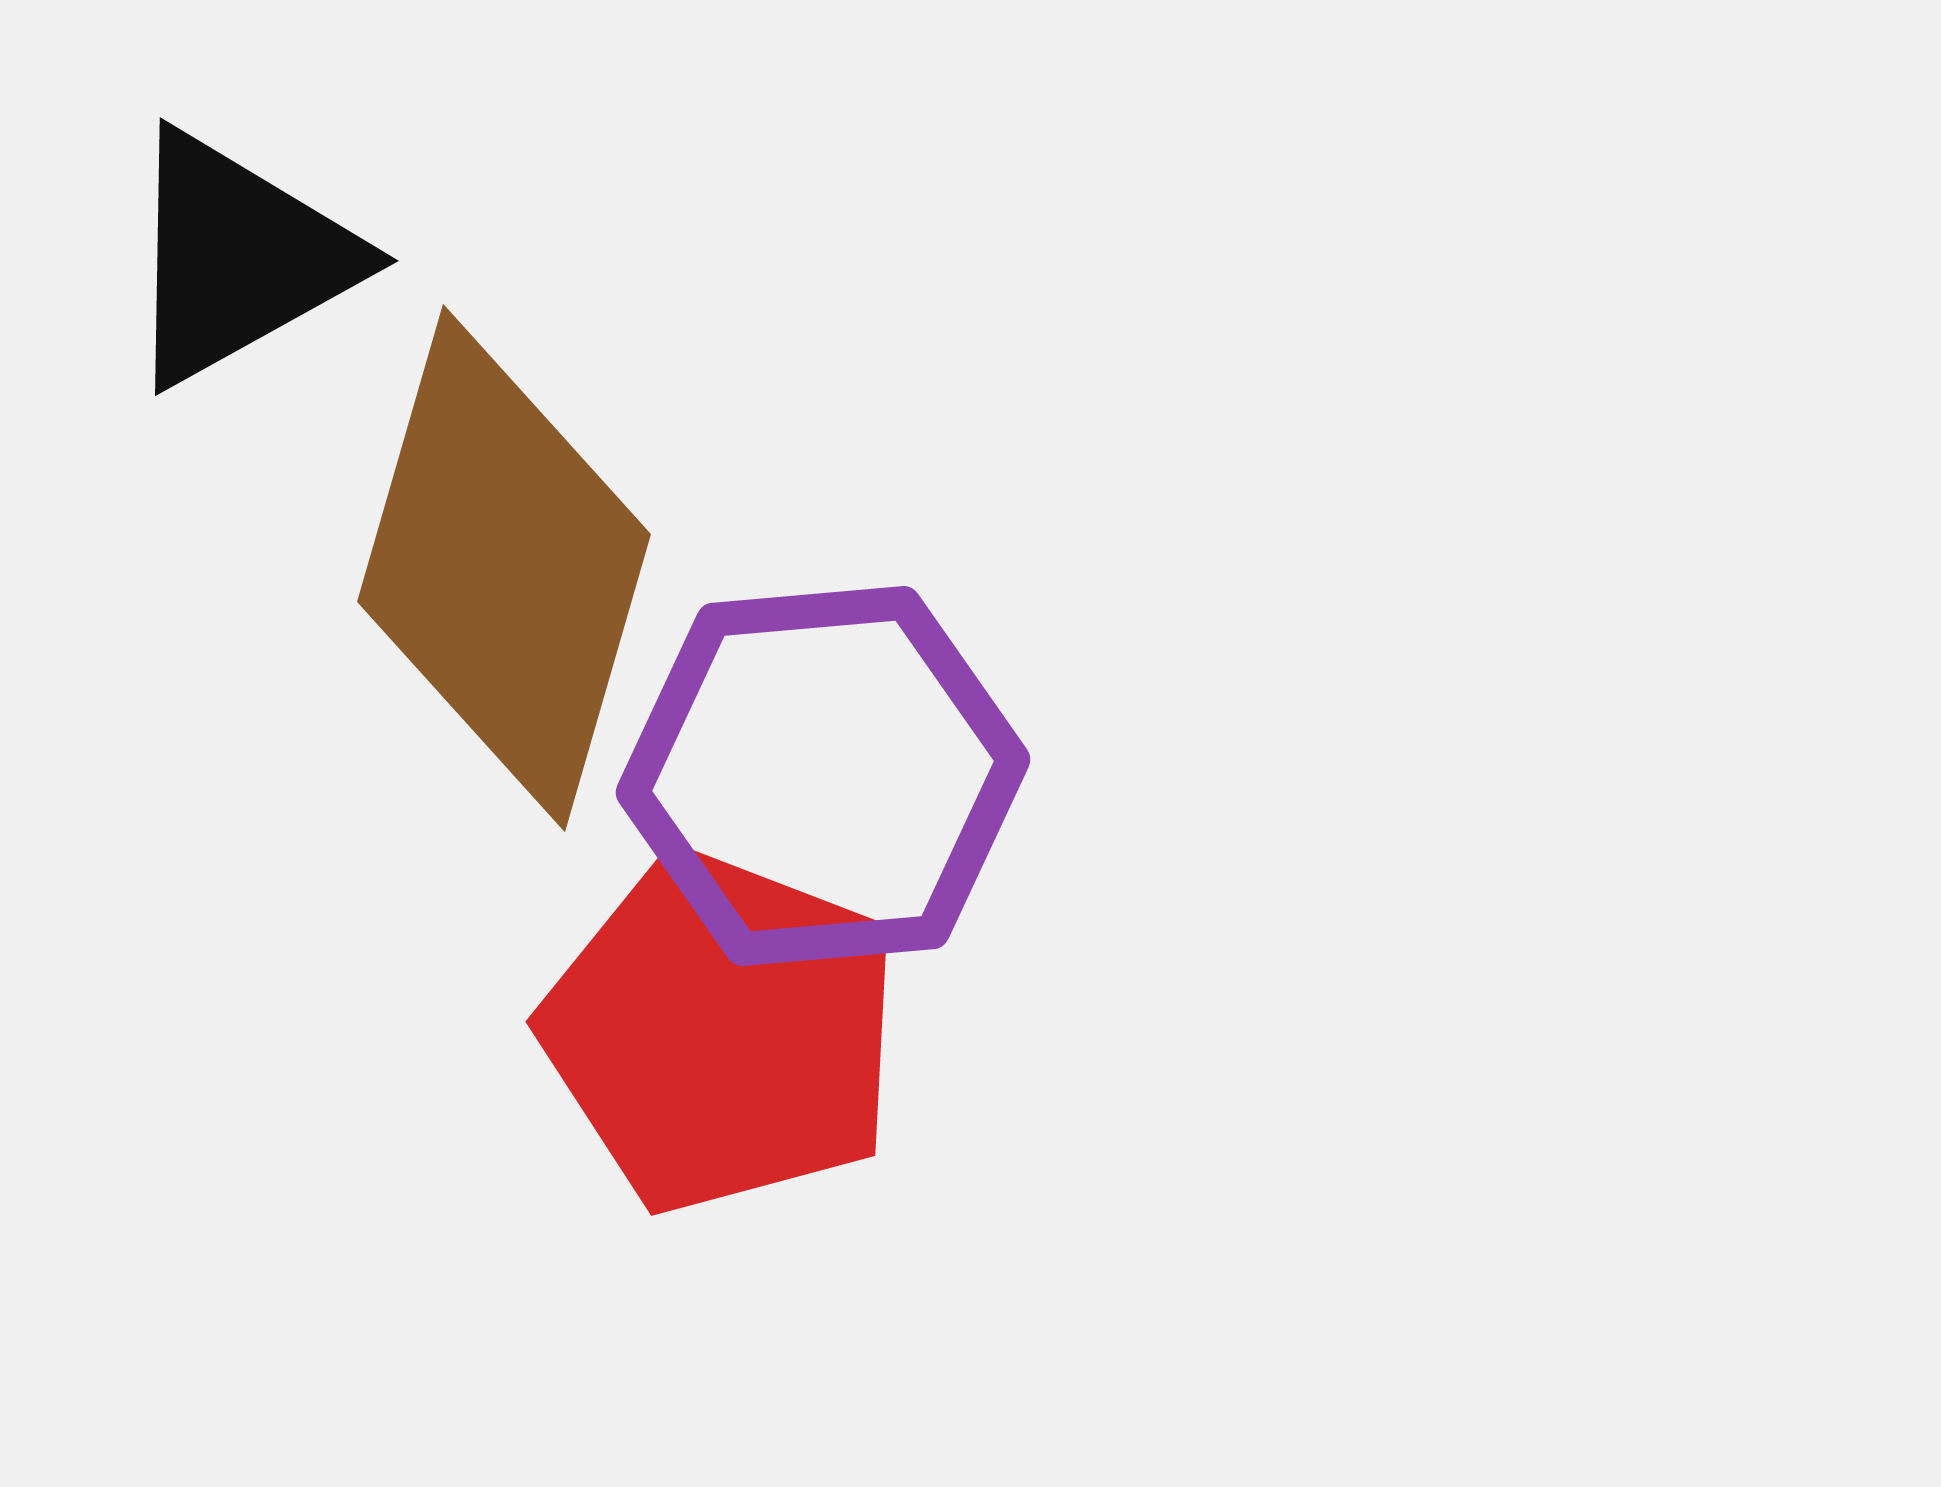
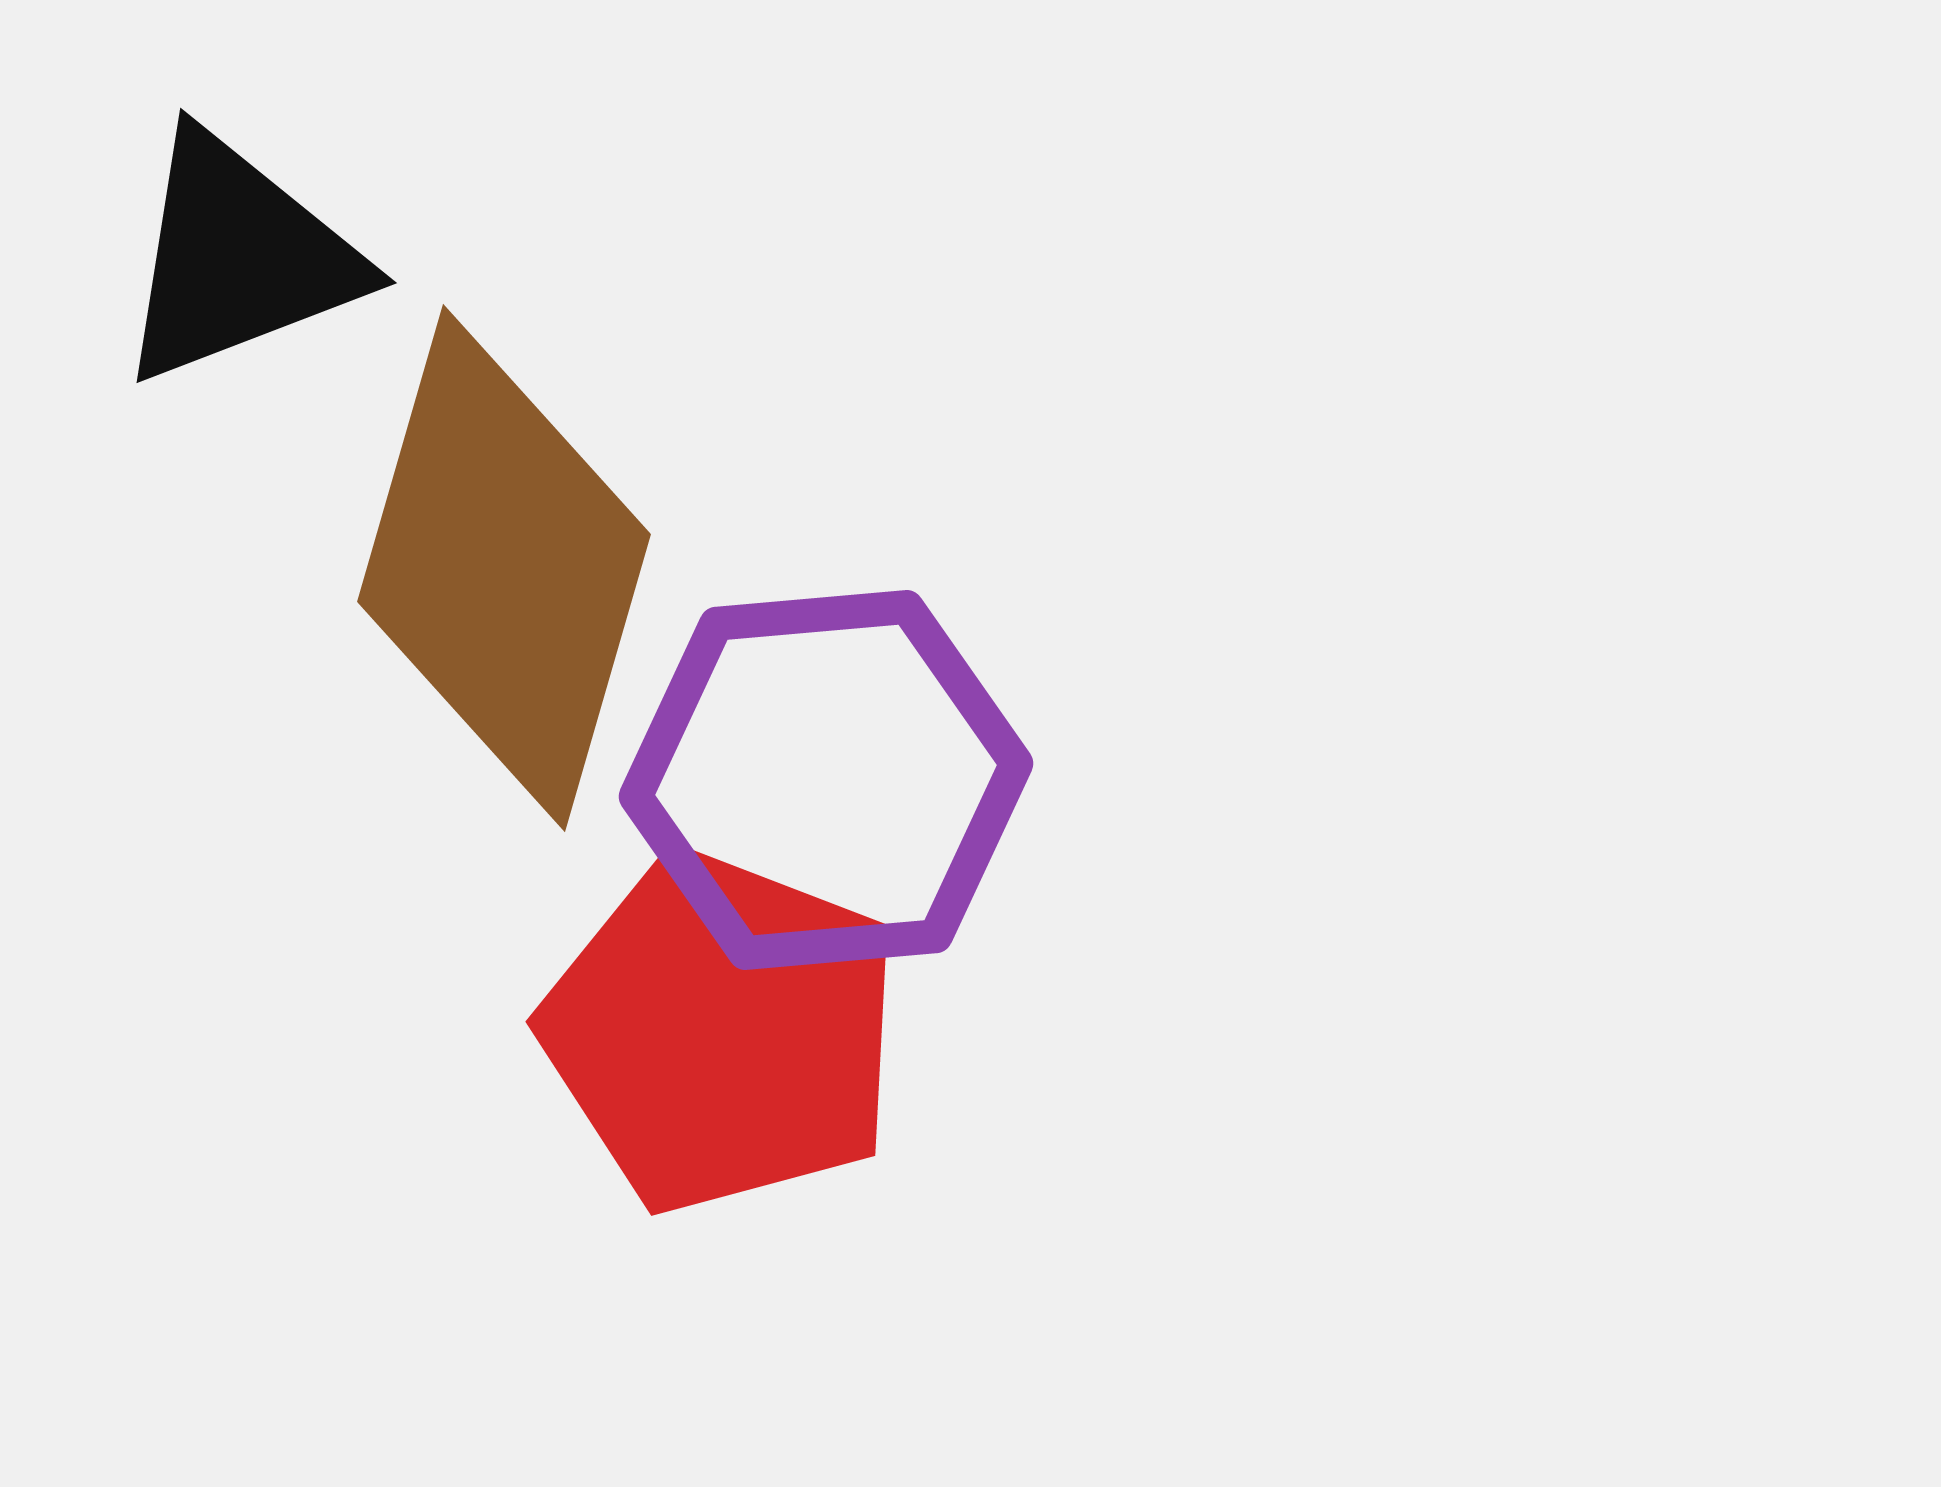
black triangle: rotated 8 degrees clockwise
purple hexagon: moved 3 px right, 4 px down
